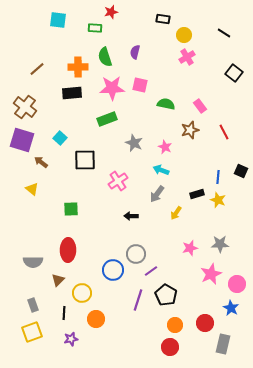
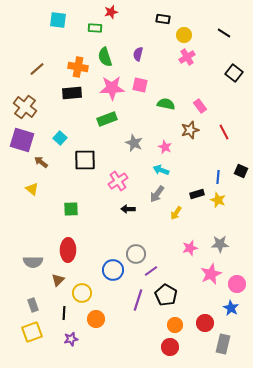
purple semicircle at (135, 52): moved 3 px right, 2 px down
orange cross at (78, 67): rotated 12 degrees clockwise
black arrow at (131, 216): moved 3 px left, 7 px up
